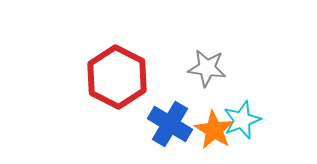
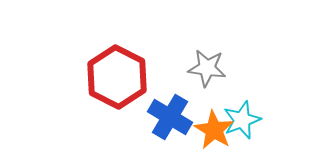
blue cross: moved 7 px up
